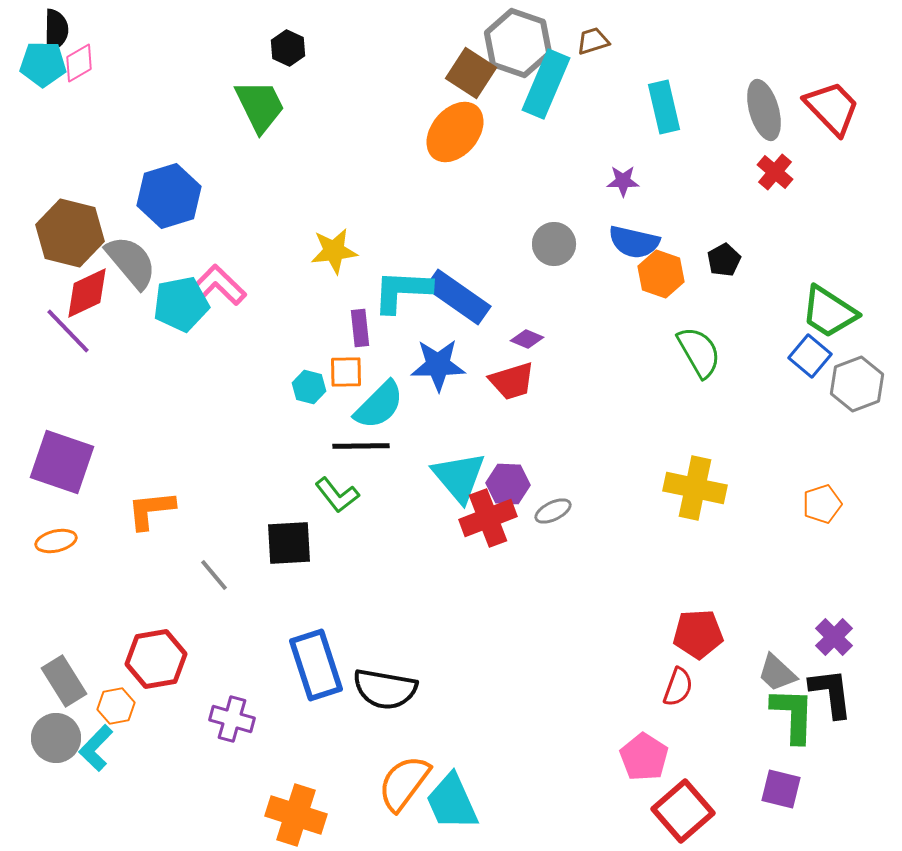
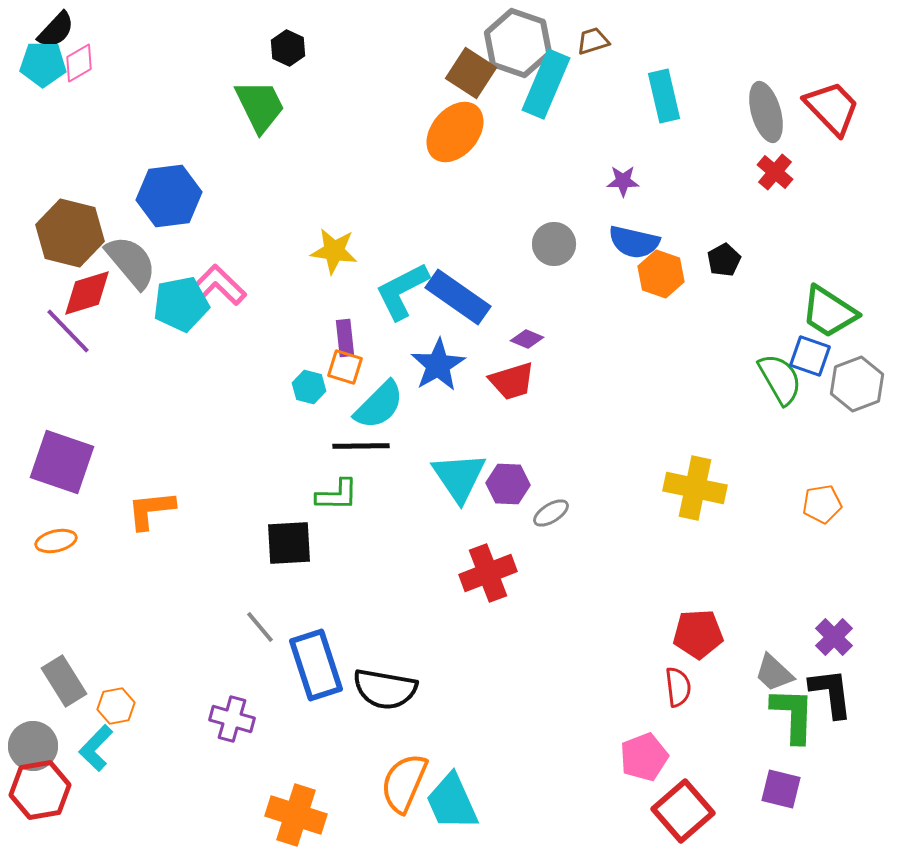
black semicircle at (56, 30): rotated 42 degrees clockwise
cyan rectangle at (664, 107): moved 11 px up
gray ellipse at (764, 110): moved 2 px right, 2 px down
blue hexagon at (169, 196): rotated 10 degrees clockwise
yellow star at (334, 251): rotated 15 degrees clockwise
cyan L-shape at (402, 291): rotated 30 degrees counterclockwise
red diamond at (87, 293): rotated 8 degrees clockwise
purple rectangle at (360, 328): moved 15 px left, 10 px down
green semicircle at (699, 352): moved 81 px right, 27 px down
blue square at (810, 356): rotated 21 degrees counterclockwise
blue star at (438, 365): rotated 30 degrees counterclockwise
orange square at (346, 372): moved 1 px left, 5 px up; rotated 18 degrees clockwise
cyan triangle at (459, 477): rotated 6 degrees clockwise
green L-shape at (337, 495): rotated 51 degrees counterclockwise
orange pentagon at (822, 504): rotated 9 degrees clockwise
gray ellipse at (553, 511): moved 2 px left, 2 px down; rotated 6 degrees counterclockwise
red cross at (488, 518): moved 55 px down
gray line at (214, 575): moved 46 px right, 52 px down
red hexagon at (156, 659): moved 116 px left, 131 px down
gray trapezoid at (777, 673): moved 3 px left
red semicircle at (678, 687): rotated 27 degrees counterclockwise
gray circle at (56, 738): moved 23 px left, 8 px down
pink pentagon at (644, 757): rotated 18 degrees clockwise
orange semicircle at (404, 783): rotated 14 degrees counterclockwise
